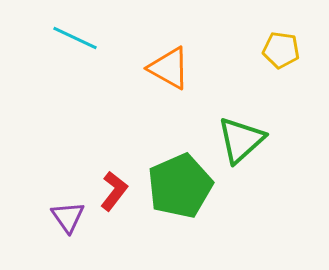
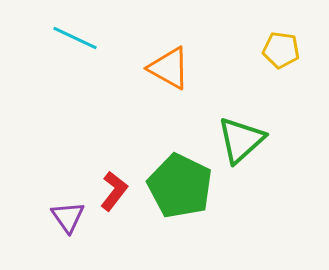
green pentagon: rotated 22 degrees counterclockwise
